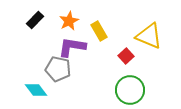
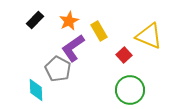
purple L-shape: moved 1 px right, 1 px down; rotated 44 degrees counterclockwise
red square: moved 2 px left, 1 px up
gray pentagon: rotated 15 degrees clockwise
cyan diamond: rotated 35 degrees clockwise
